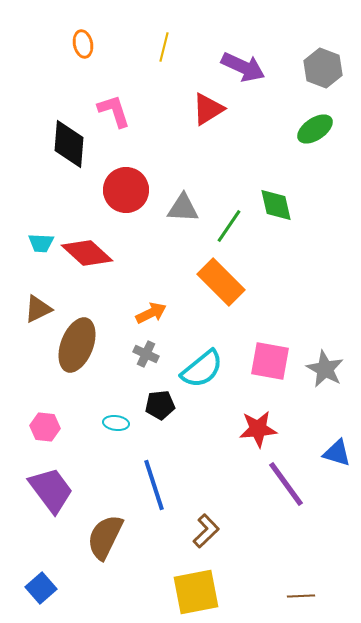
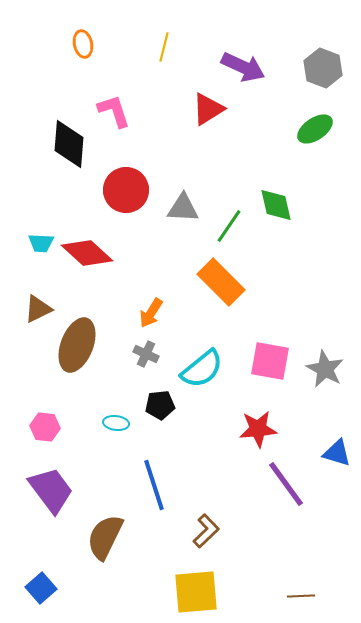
orange arrow: rotated 148 degrees clockwise
yellow square: rotated 6 degrees clockwise
